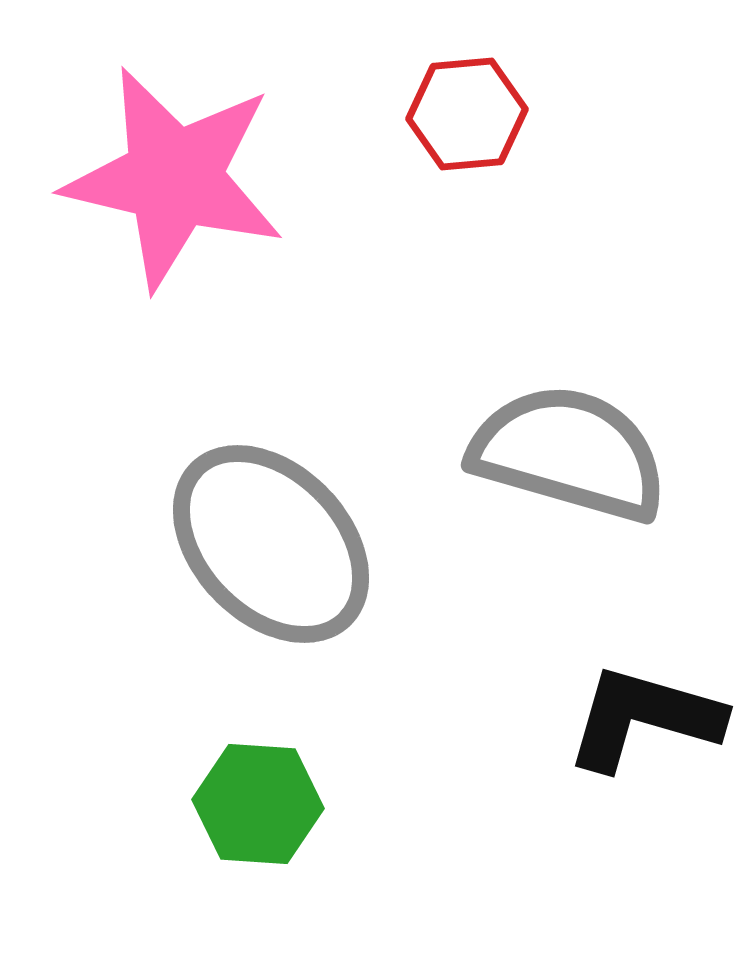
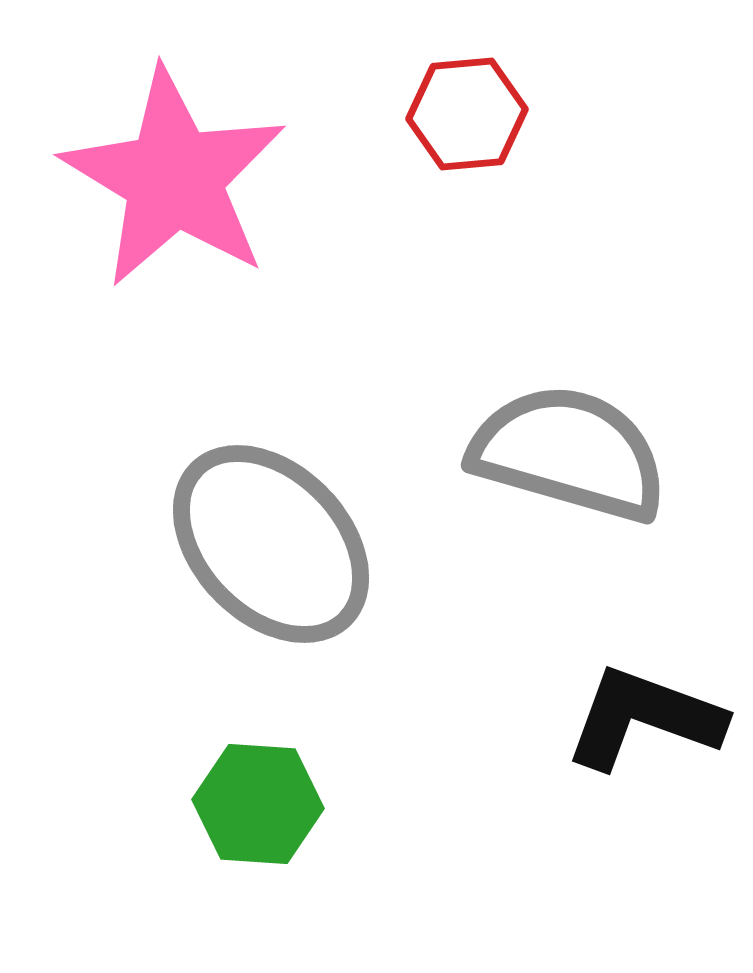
pink star: rotated 18 degrees clockwise
black L-shape: rotated 4 degrees clockwise
